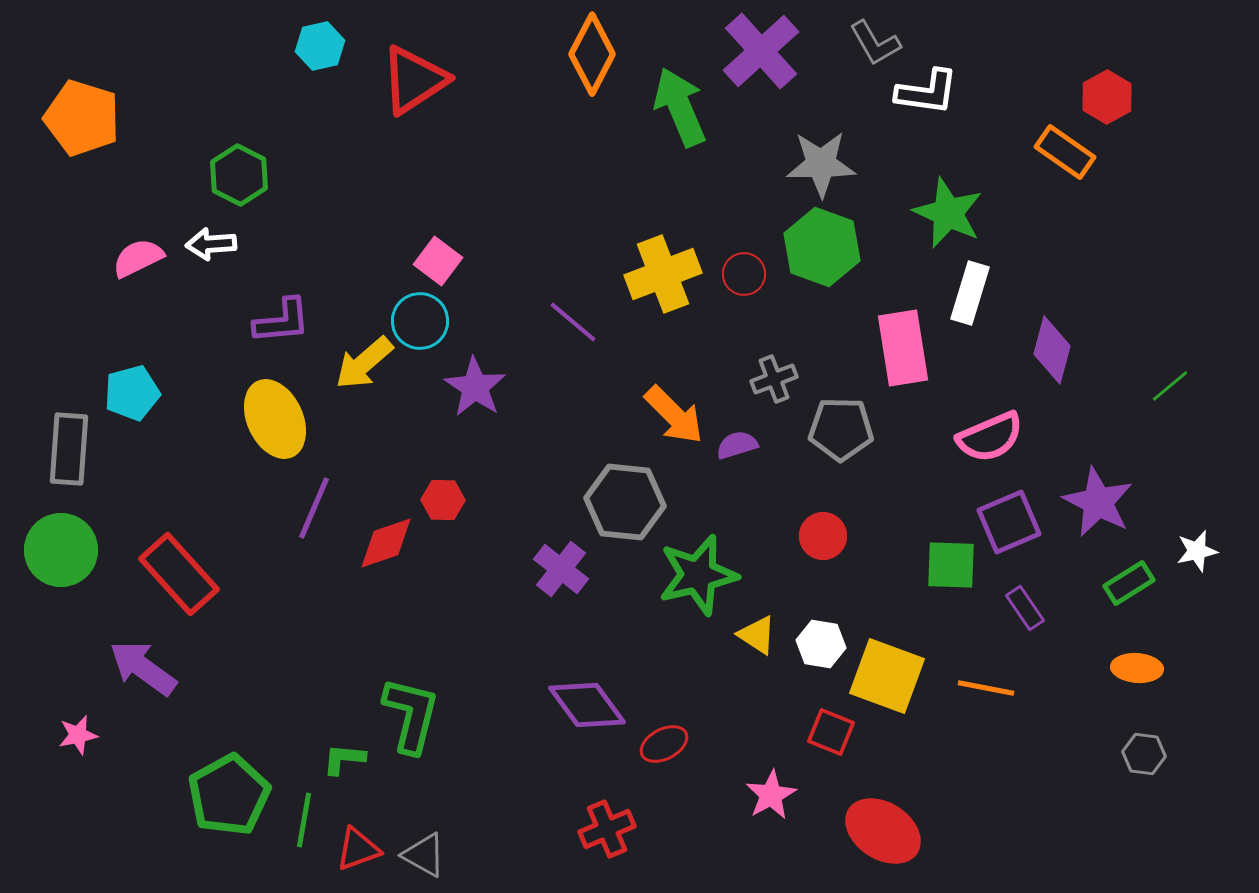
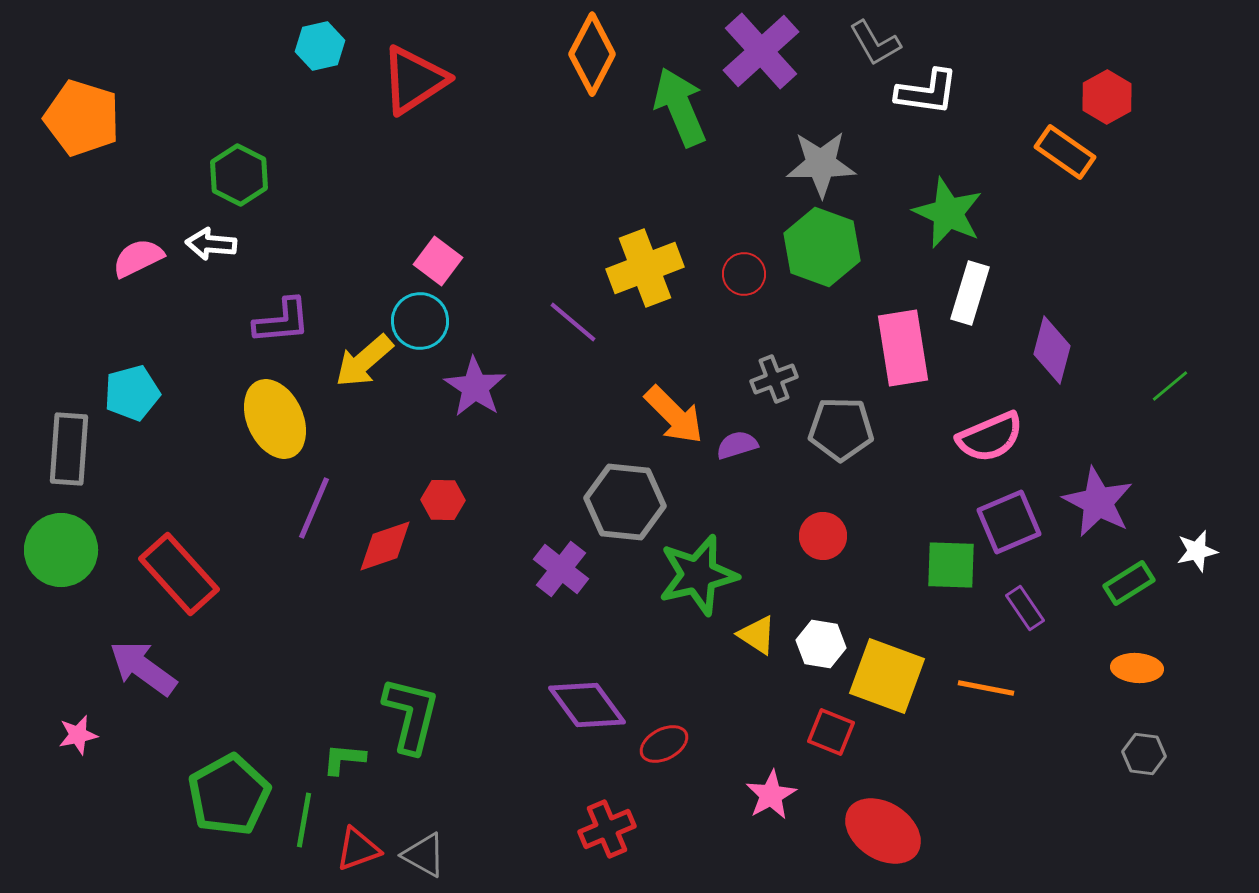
white arrow at (211, 244): rotated 9 degrees clockwise
yellow cross at (663, 274): moved 18 px left, 6 px up
yellow arrow at (364, 363): moved 2 px up
red diamond at (386, 543): moved 1 px left, 3 px down
